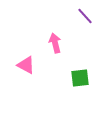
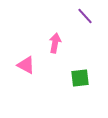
pink arrow: rotated 24 degrees clockwise
